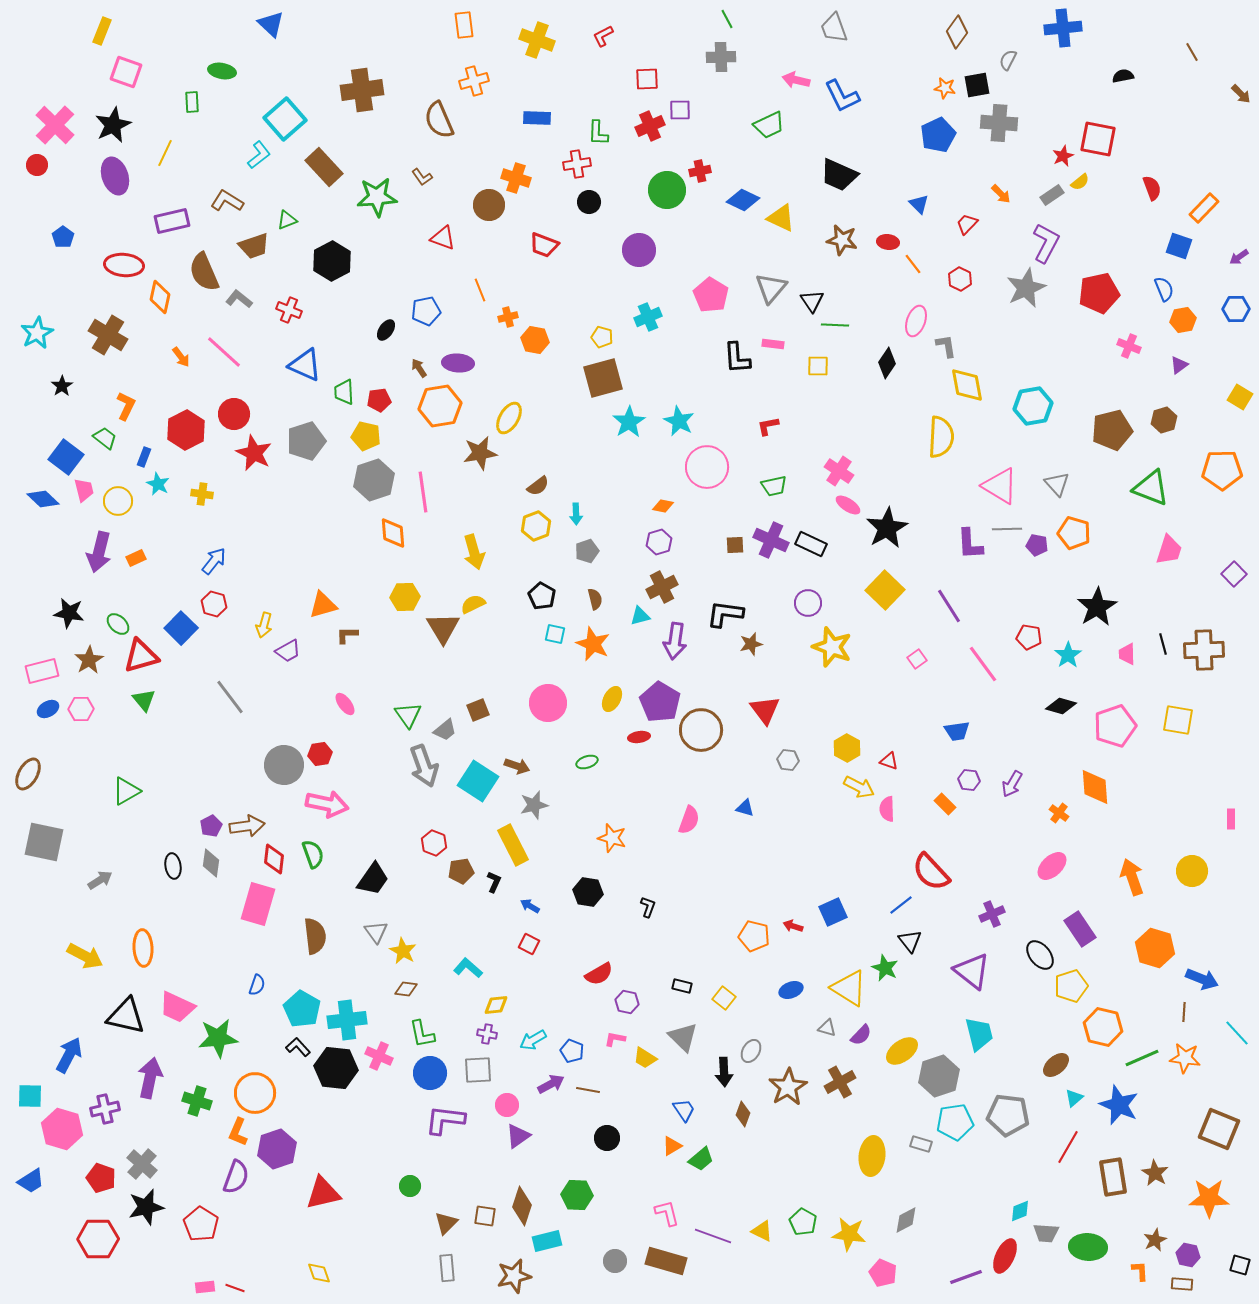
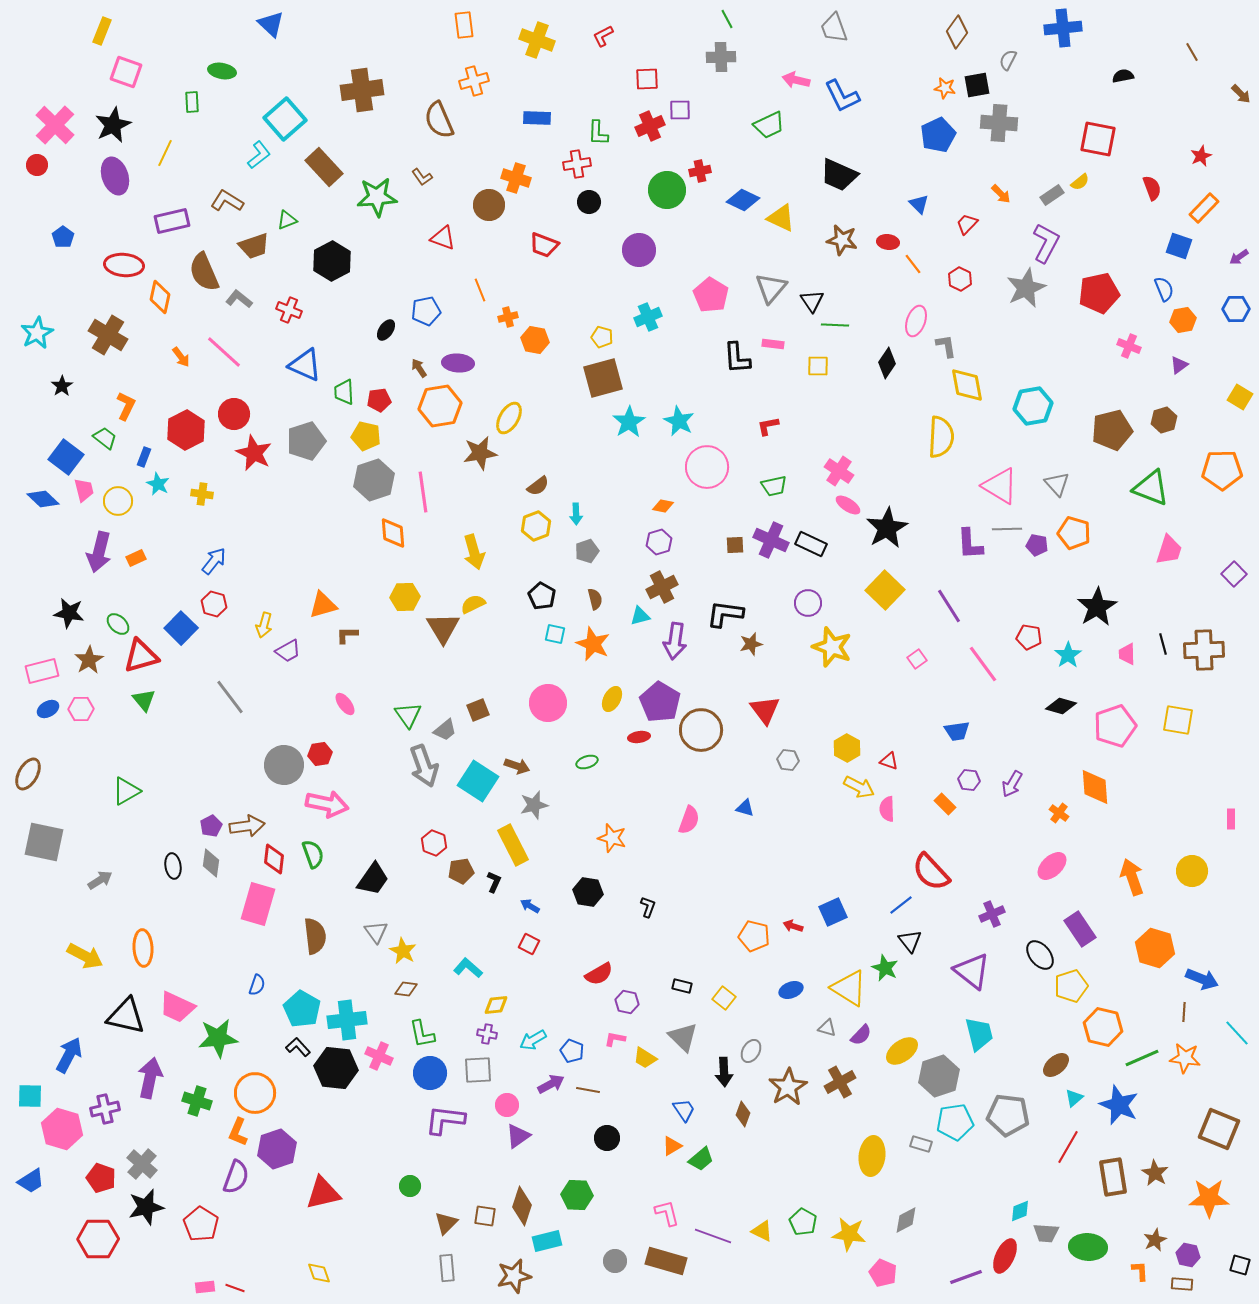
red star at (1063, 156): moved 138 px right
